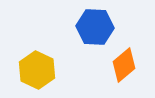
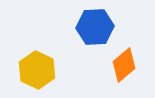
blue hexagon: rotated 6 degrees counterclockwise
